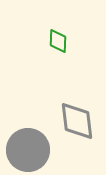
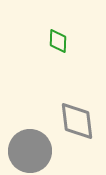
gray circle: moved 2 px right, 1 px down
